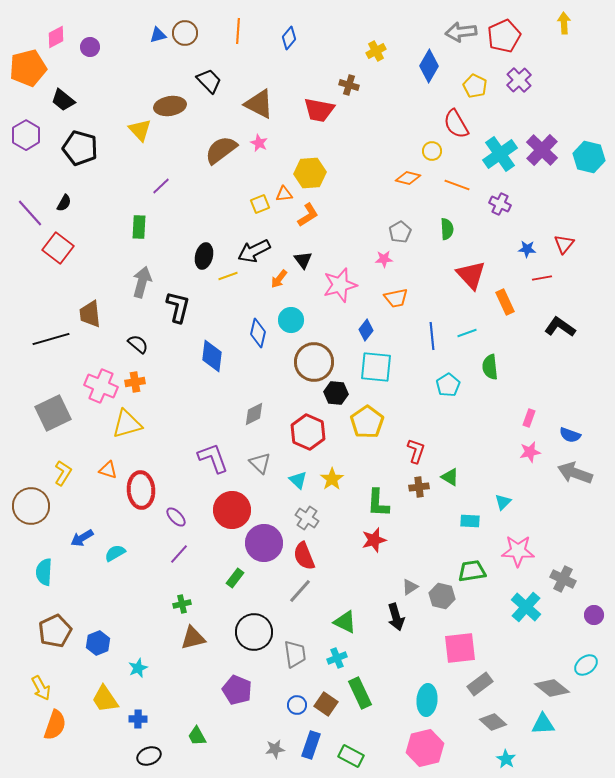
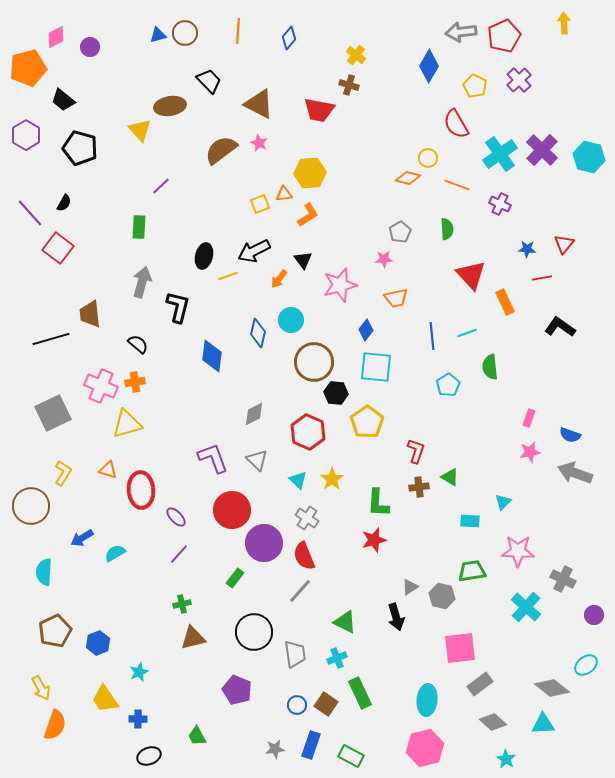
yellow cross at (376, 51): moved 20 px left, 4 px down; rotated 24 degrees counterclockwise
yellow circle at (432, 151): moved 4 px left, 7 px down
gray triangle at (260, 463): moved 3 px left, 3 px up
cyan star at (138, 668): moved 1 px right, 4 px down
